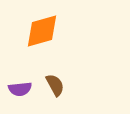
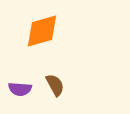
purple semicircle: rotated 10 degrees clockwise
